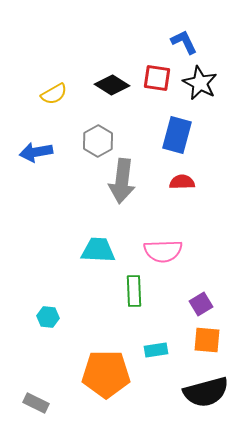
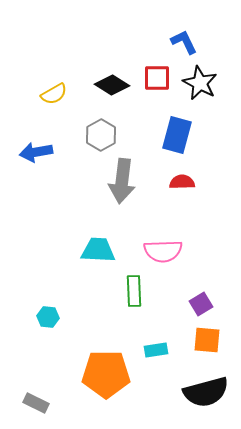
red square: rotated 8 degrees counterclockwise
gray hexagon: moved 3 px right, 6 px up
